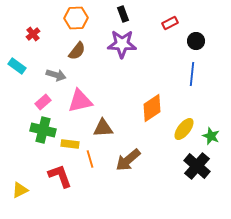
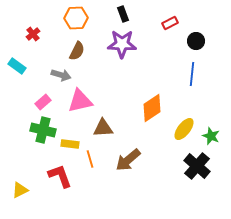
brown semicircle: rotated 12 degrees counterclockwise
gray arrow: moved 5 px right
